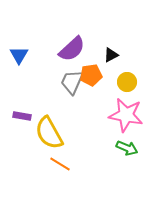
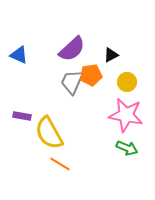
blue triangle: rotated 36 degrees counterclockwise
